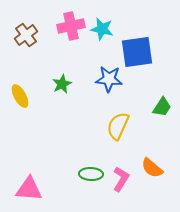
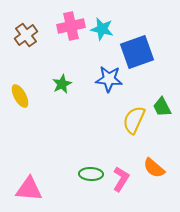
blue square: rotated 12 degrees counterclockwise
green trapezoid: rotated 120 degrees clockwise
yellow semicircle: moved 16 px right, 6 px up
orange semicircle: moved 2 px right
